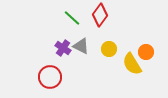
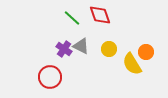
red diamond: rotated 55 degrees counterclockwise
purple cross: moved 1 px right, 1 px down
